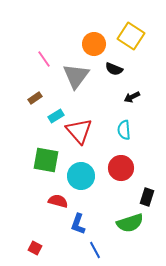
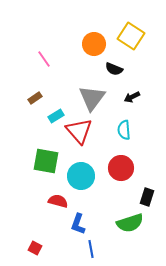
gray triangle: moved 16 px right, 22 px down
green square: moved 1 px down
blue line: moved 4 px left, 1 px up; rotated 18 degrees clockwise
